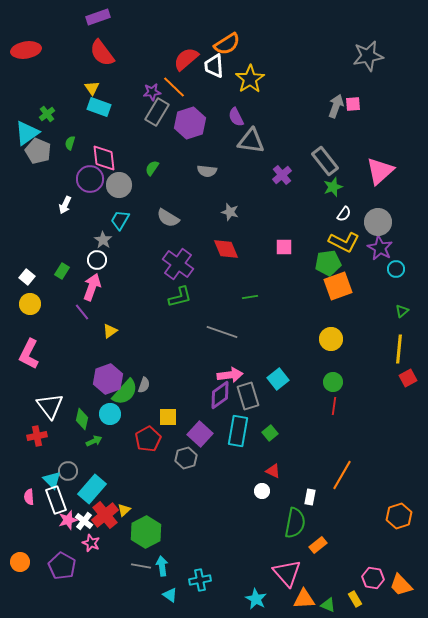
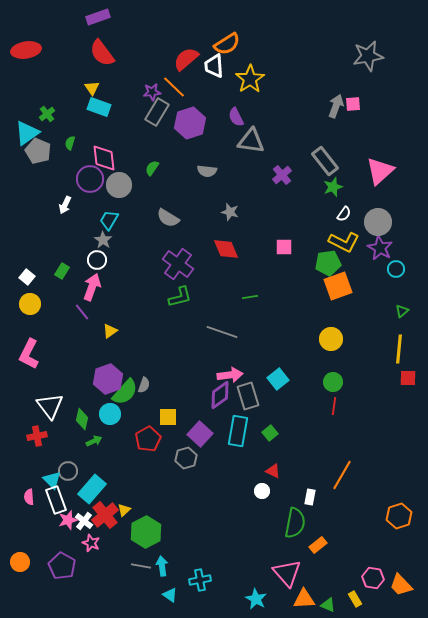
cyan trapezoid at (120, 220): moved 11 px left
red square at (408, 378): rotated 30 degrees clockwise
